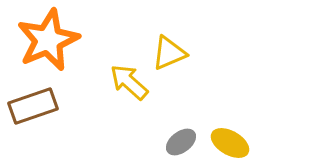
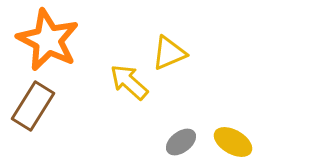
orange star: rotated 22 degrees counterclockwise
brown rectangle: rotated 39 degrees counterclockwise
yellow ellipse: moved 3 px right, 1 px up
